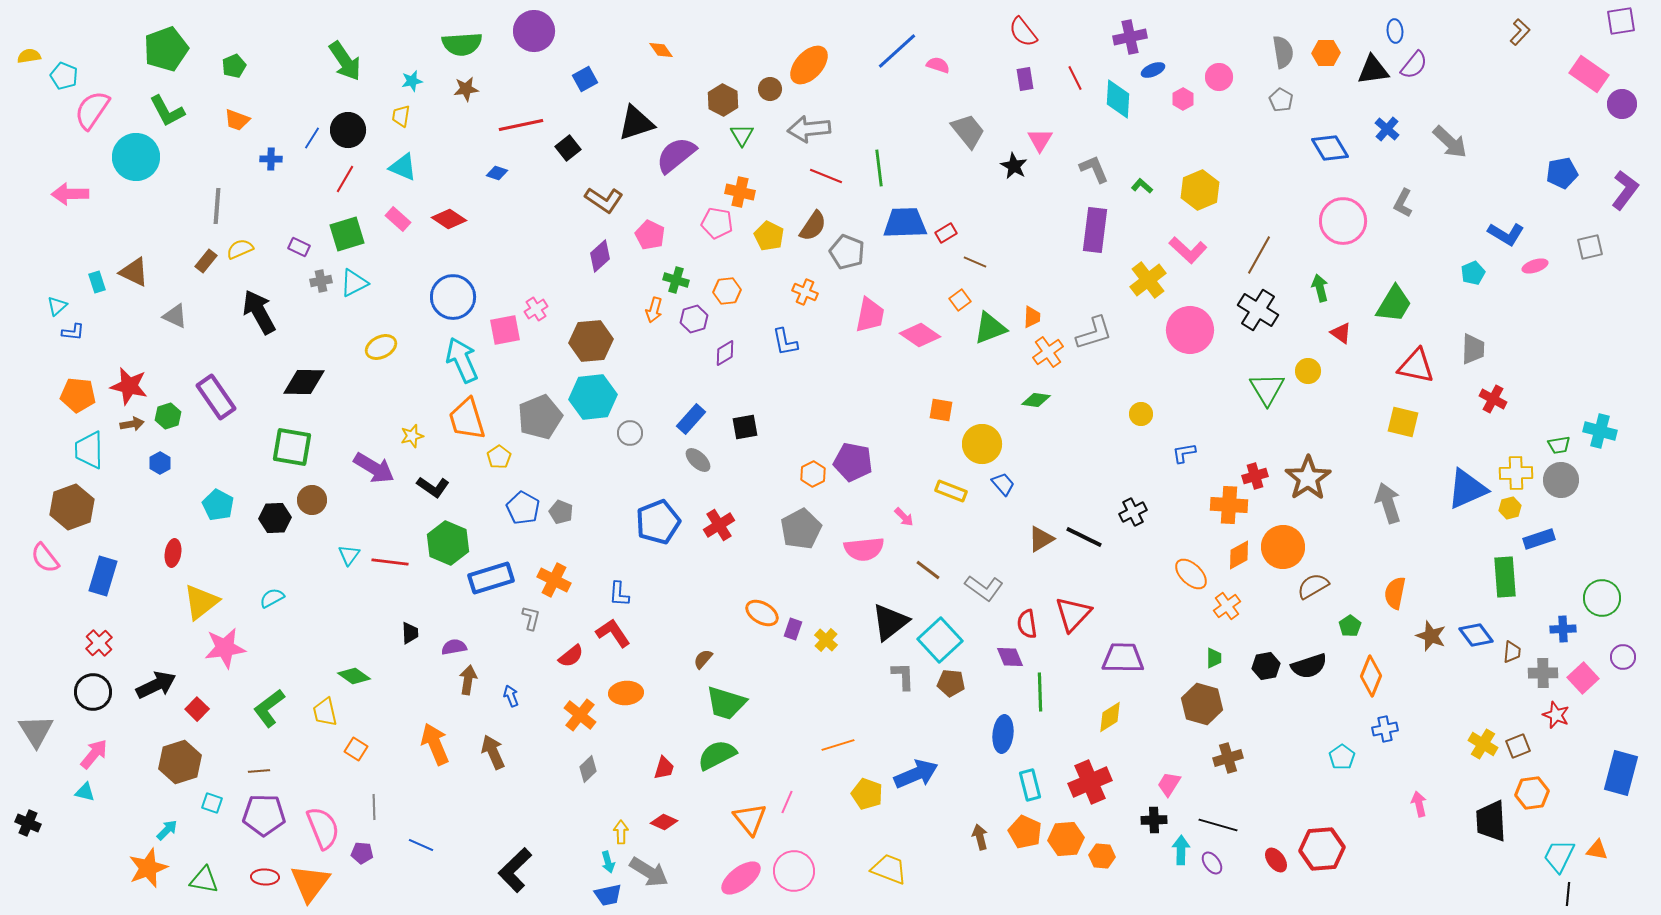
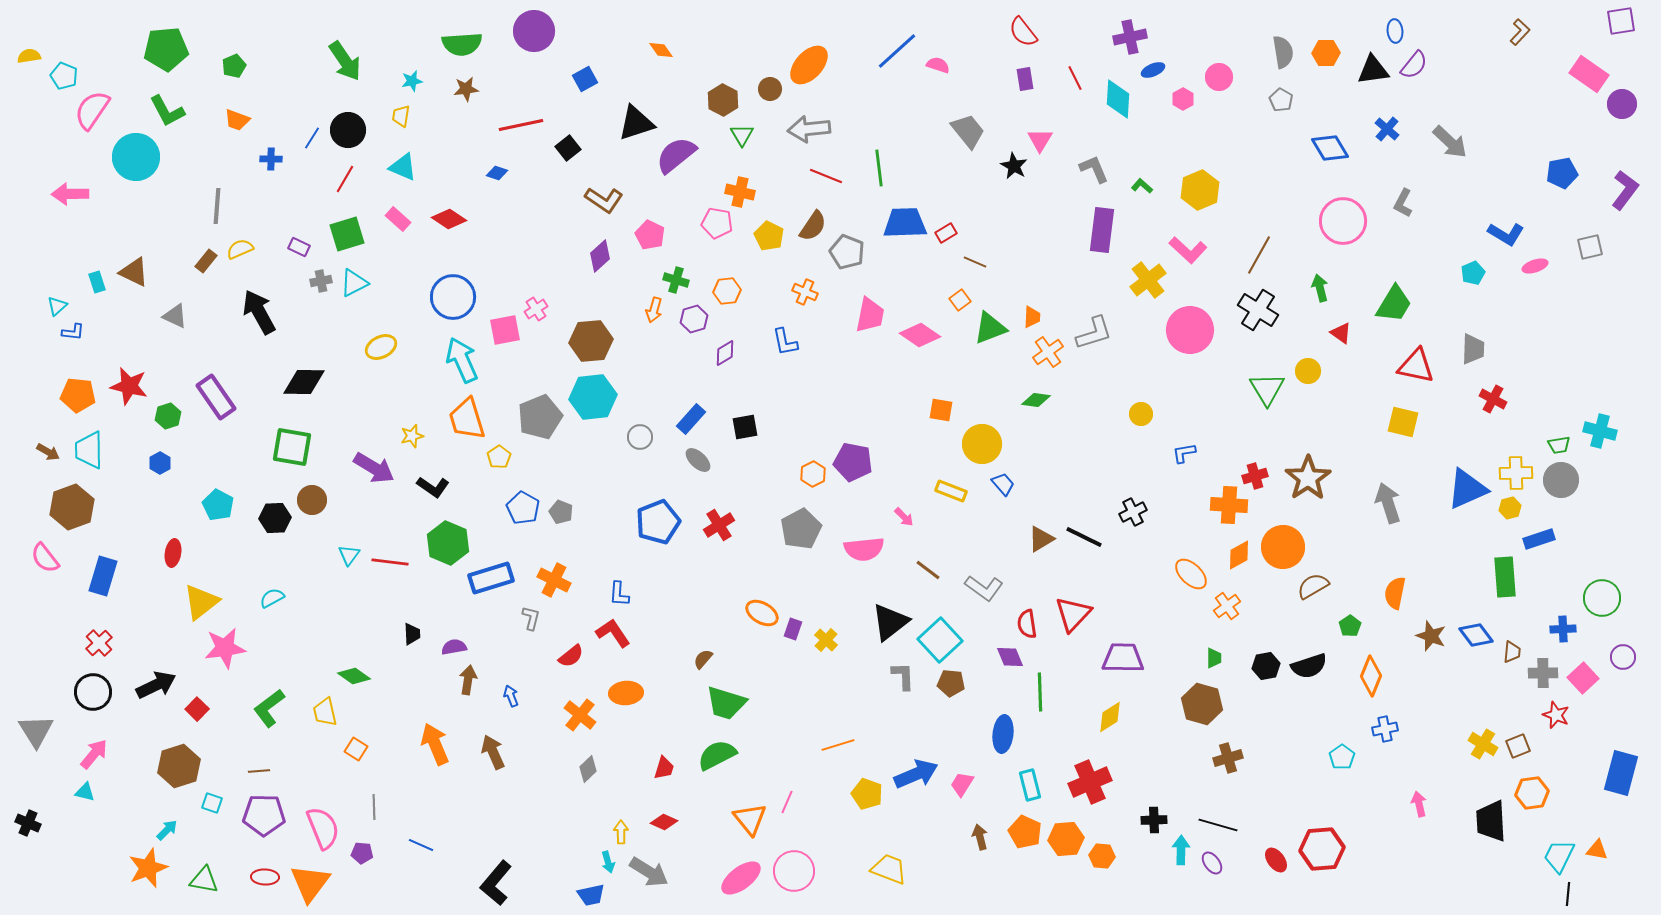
green pentagon at (166, 49): rotated 15 degrees clockwise
purple rectangle at (1095, 230): moved 7 px right
brown arrow at (132, 424): moved 84 px left, 28 px down; rotated 40 degrees clockwise
gray circle at (630, 433): moved 10 px right, 4 px down
black trapezoid at (410, 633): moved 2 px right, 1 px down
brown hexagon at (180, 762): moved 1 px left, 4 px down
pink trapezoid at (1169, 784): moved 207 px left
black L-shape at (515, 870): moved 19 px left, 13 px down; rotated 6 degrees counterclockwise
blue trapezoid at (608, 895): moved 17 px left
